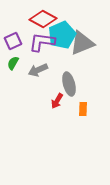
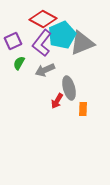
purple L-shape: moved 1 px down; rotated 60 degrees counterclockwise
green semicircle: moved 6 px right
gray arrow: moved 7 px right
gray ellipse: moved 4 px down
